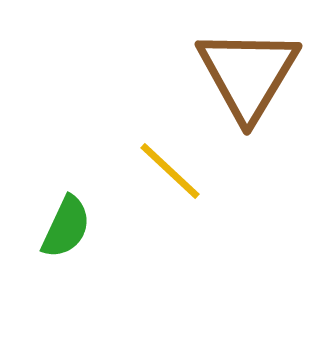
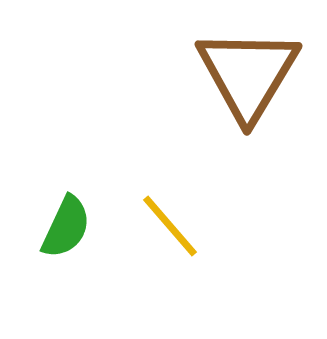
yellow line: moved 55 px down; rotated 6 degrees clockwise
